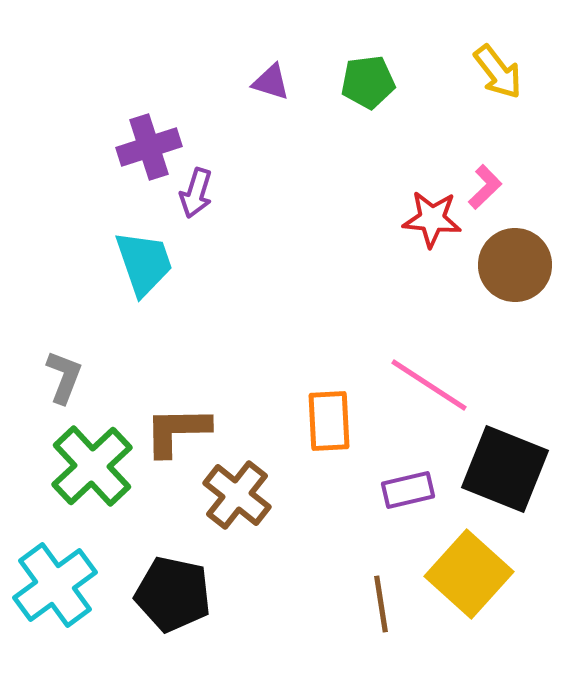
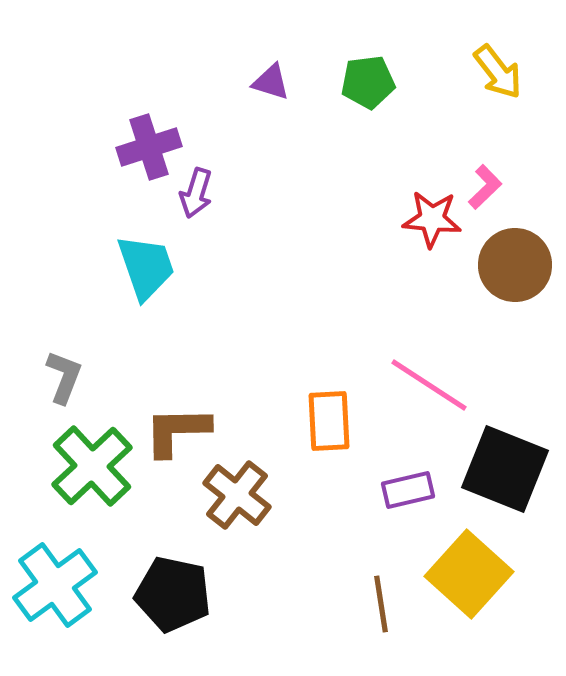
cyan trapezoid: moved 2 px right, 4 px down
